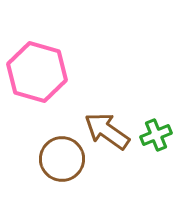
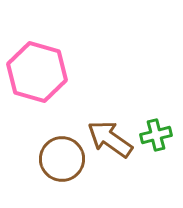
brown arrow: moved 3 px right, 8 px down
green cross: rotated 8 degrees clockwise
